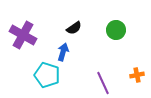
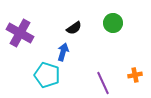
green circle: moved 3 px left, 7 px up
purple cross: moved 3 px left, 2 px up
orange cross: moved 2 px left
